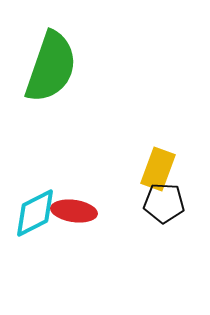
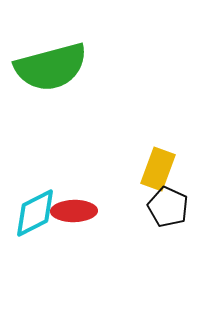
green semicircle: rotated 56 degrees clockwise
black pentagon: moved 4 px right, 4 px down; rotated 21 degrees clockwise
red ellipse: rotated 9 degrees counterclockwise
